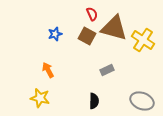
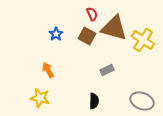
blue star: moved 1 px right; rotated 16 degrees counterclockwise
